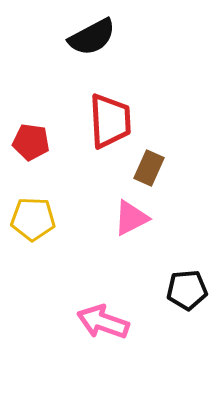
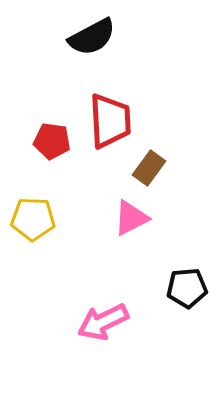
red pentagon: moved 21 px right, 1 px up
brown rectangle: rotated 12 degrees clockwise
black pentagon: moved 2 px up
pink arrow: rotated 45 degrees counterclockwise
